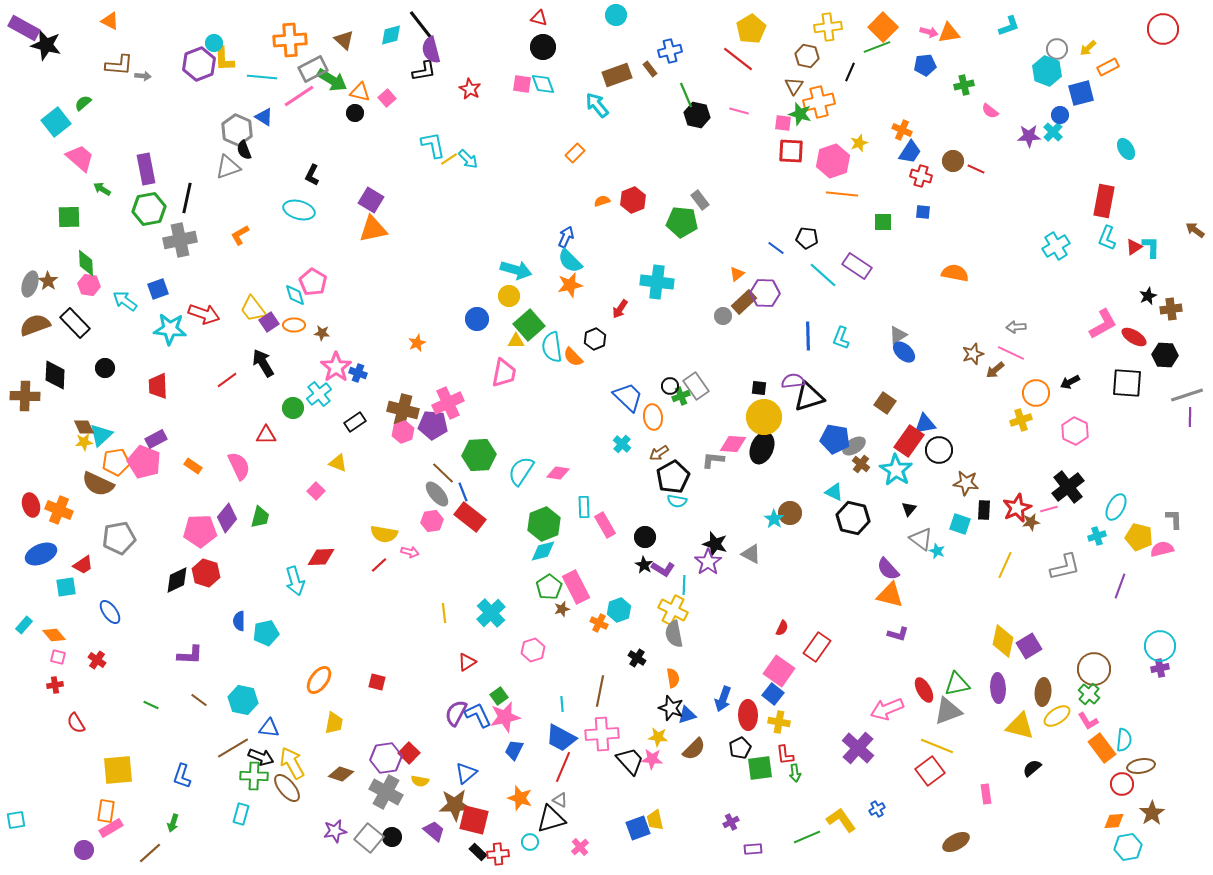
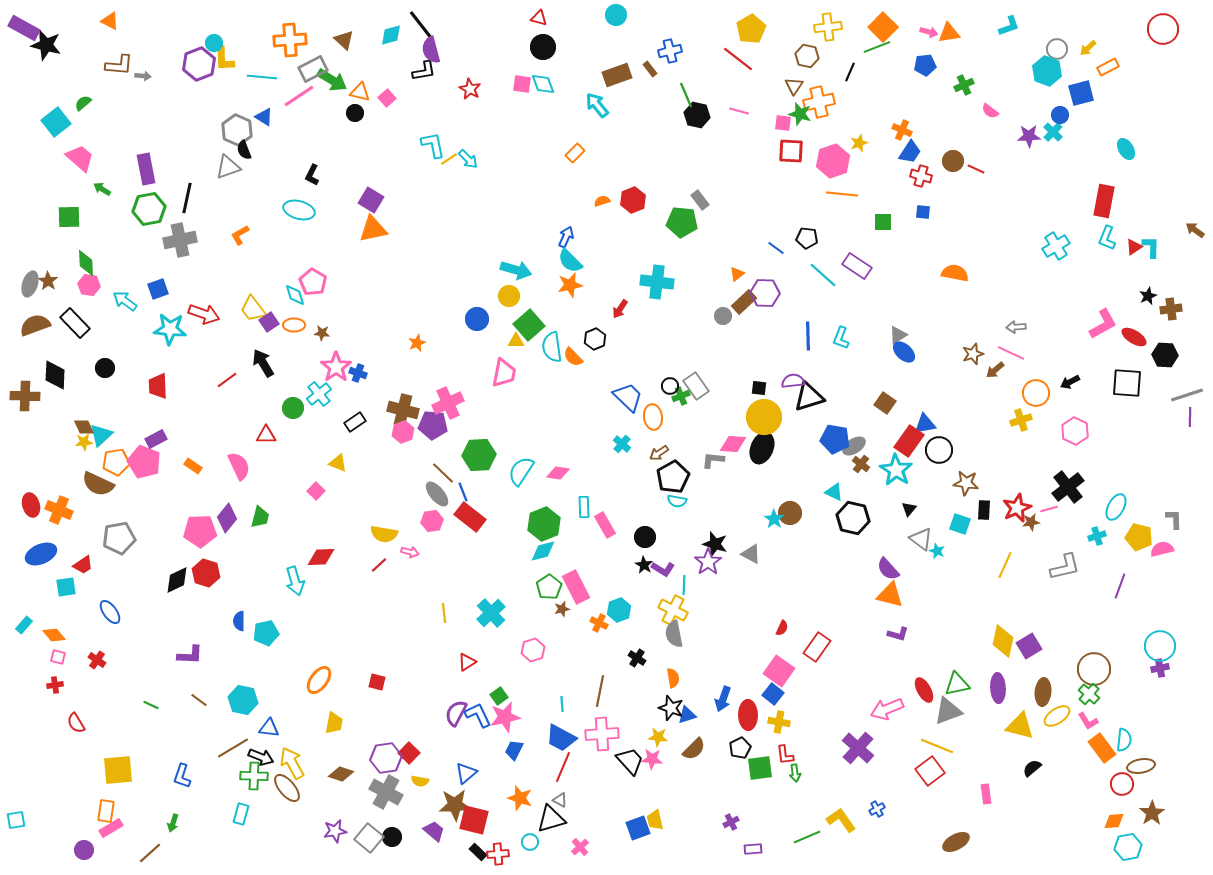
green cross at (964, 85): rotated 12 degrees counterclockwise
